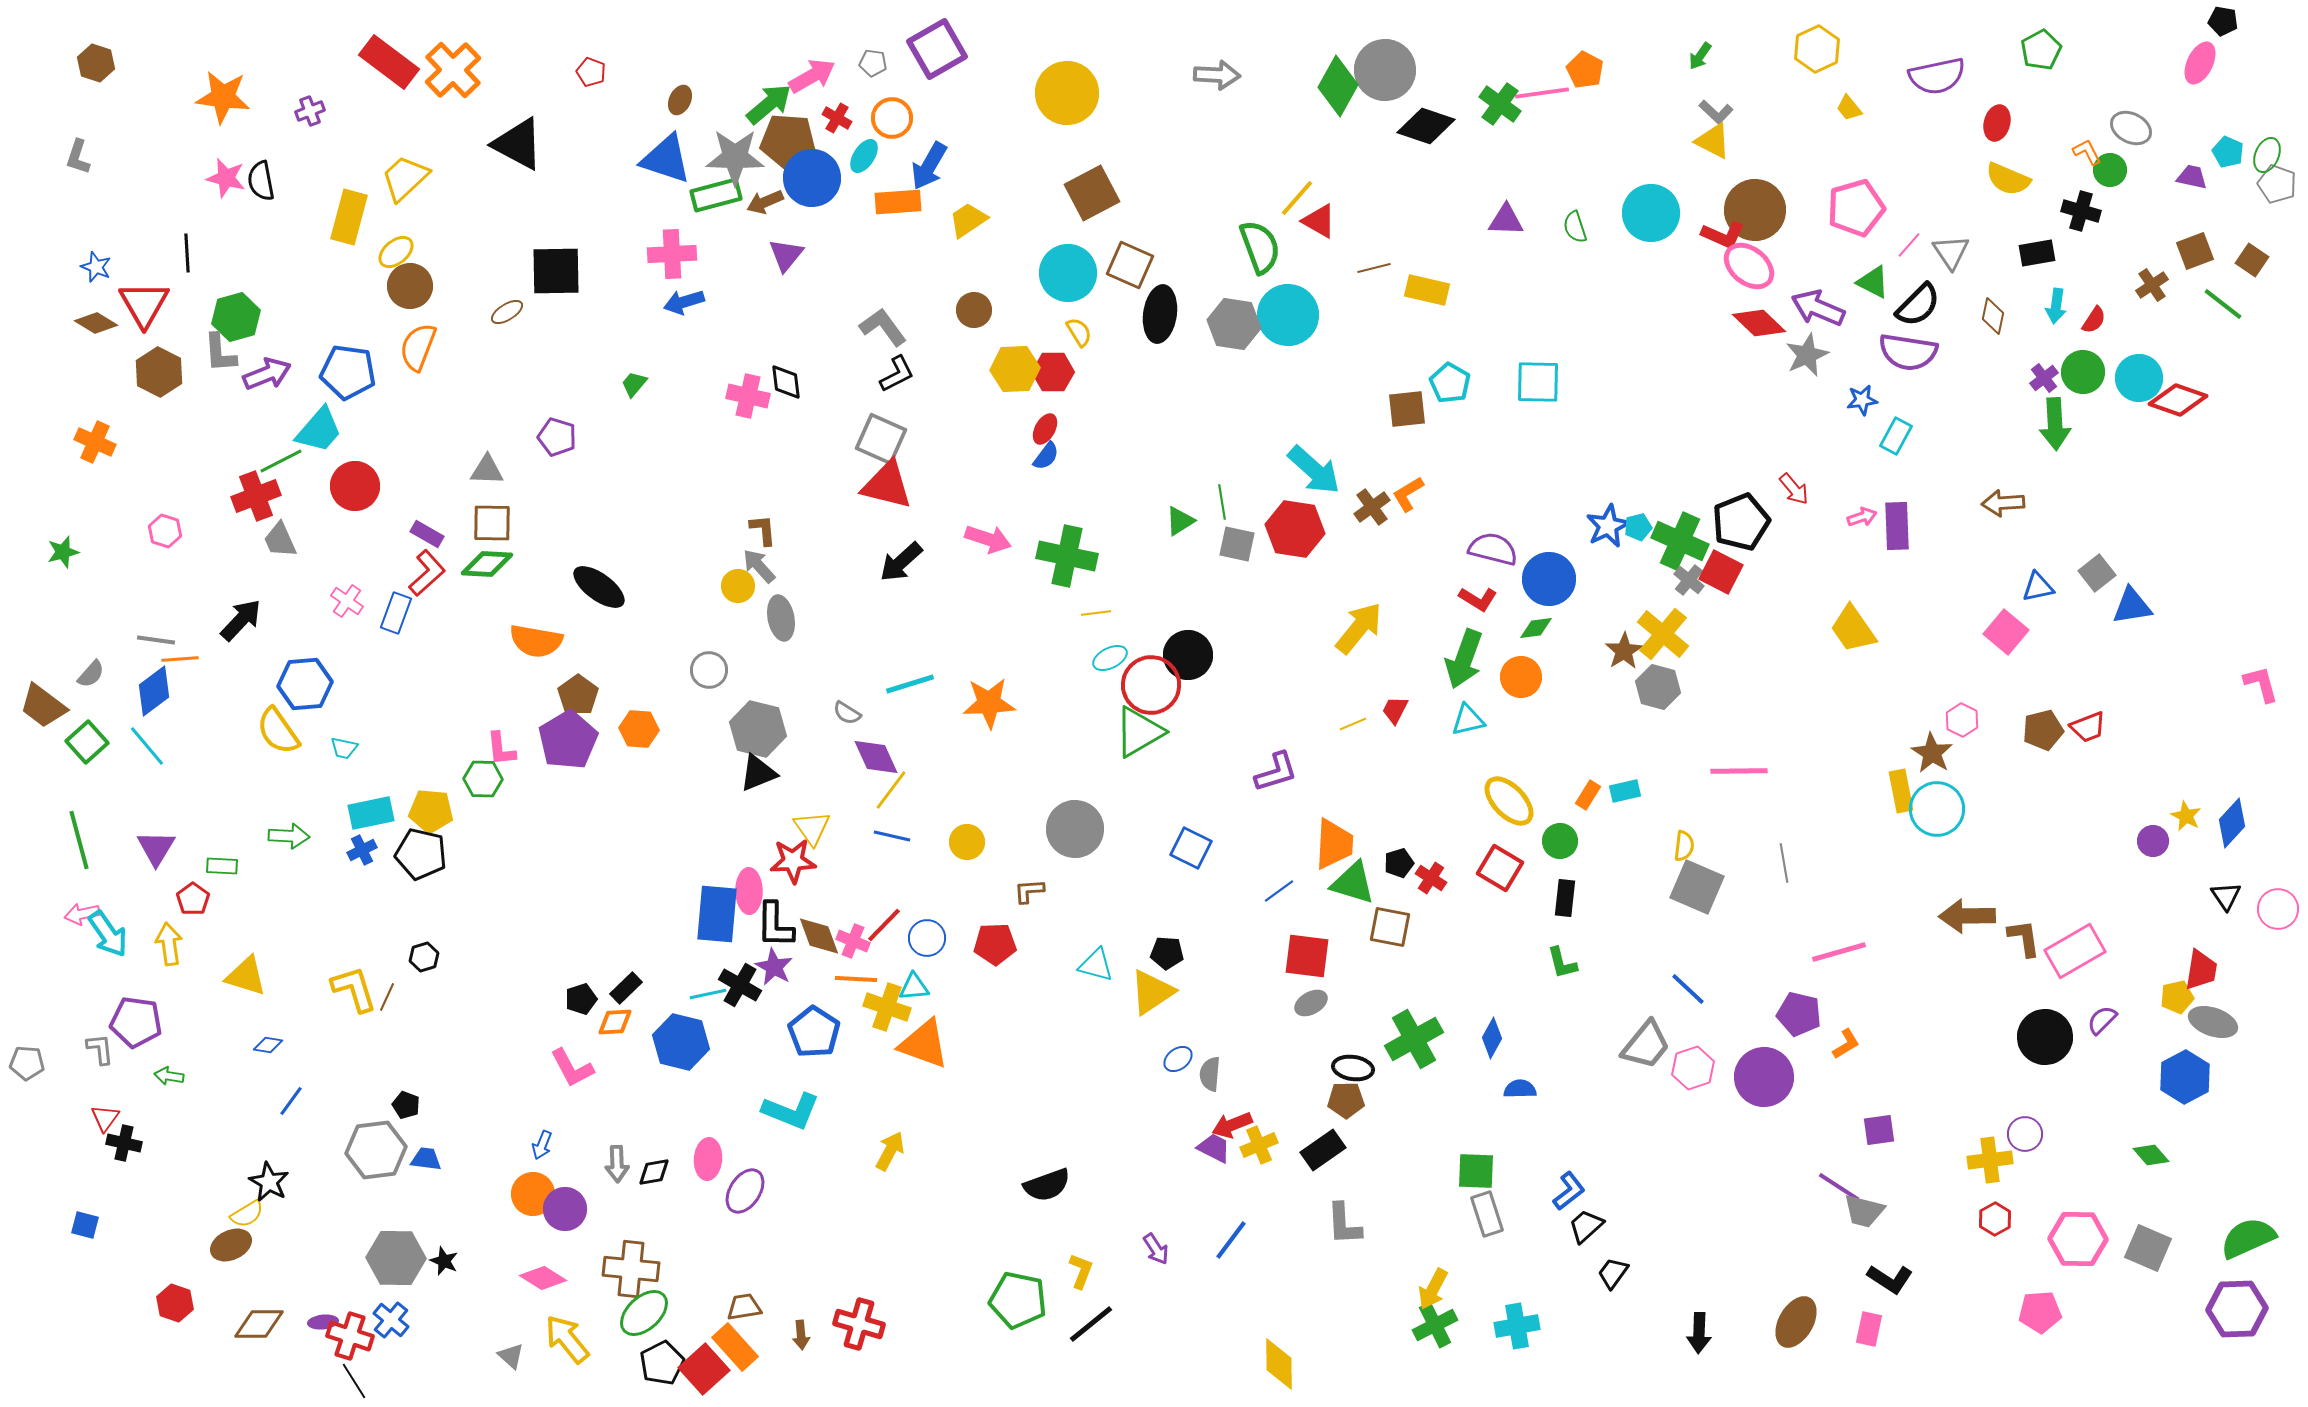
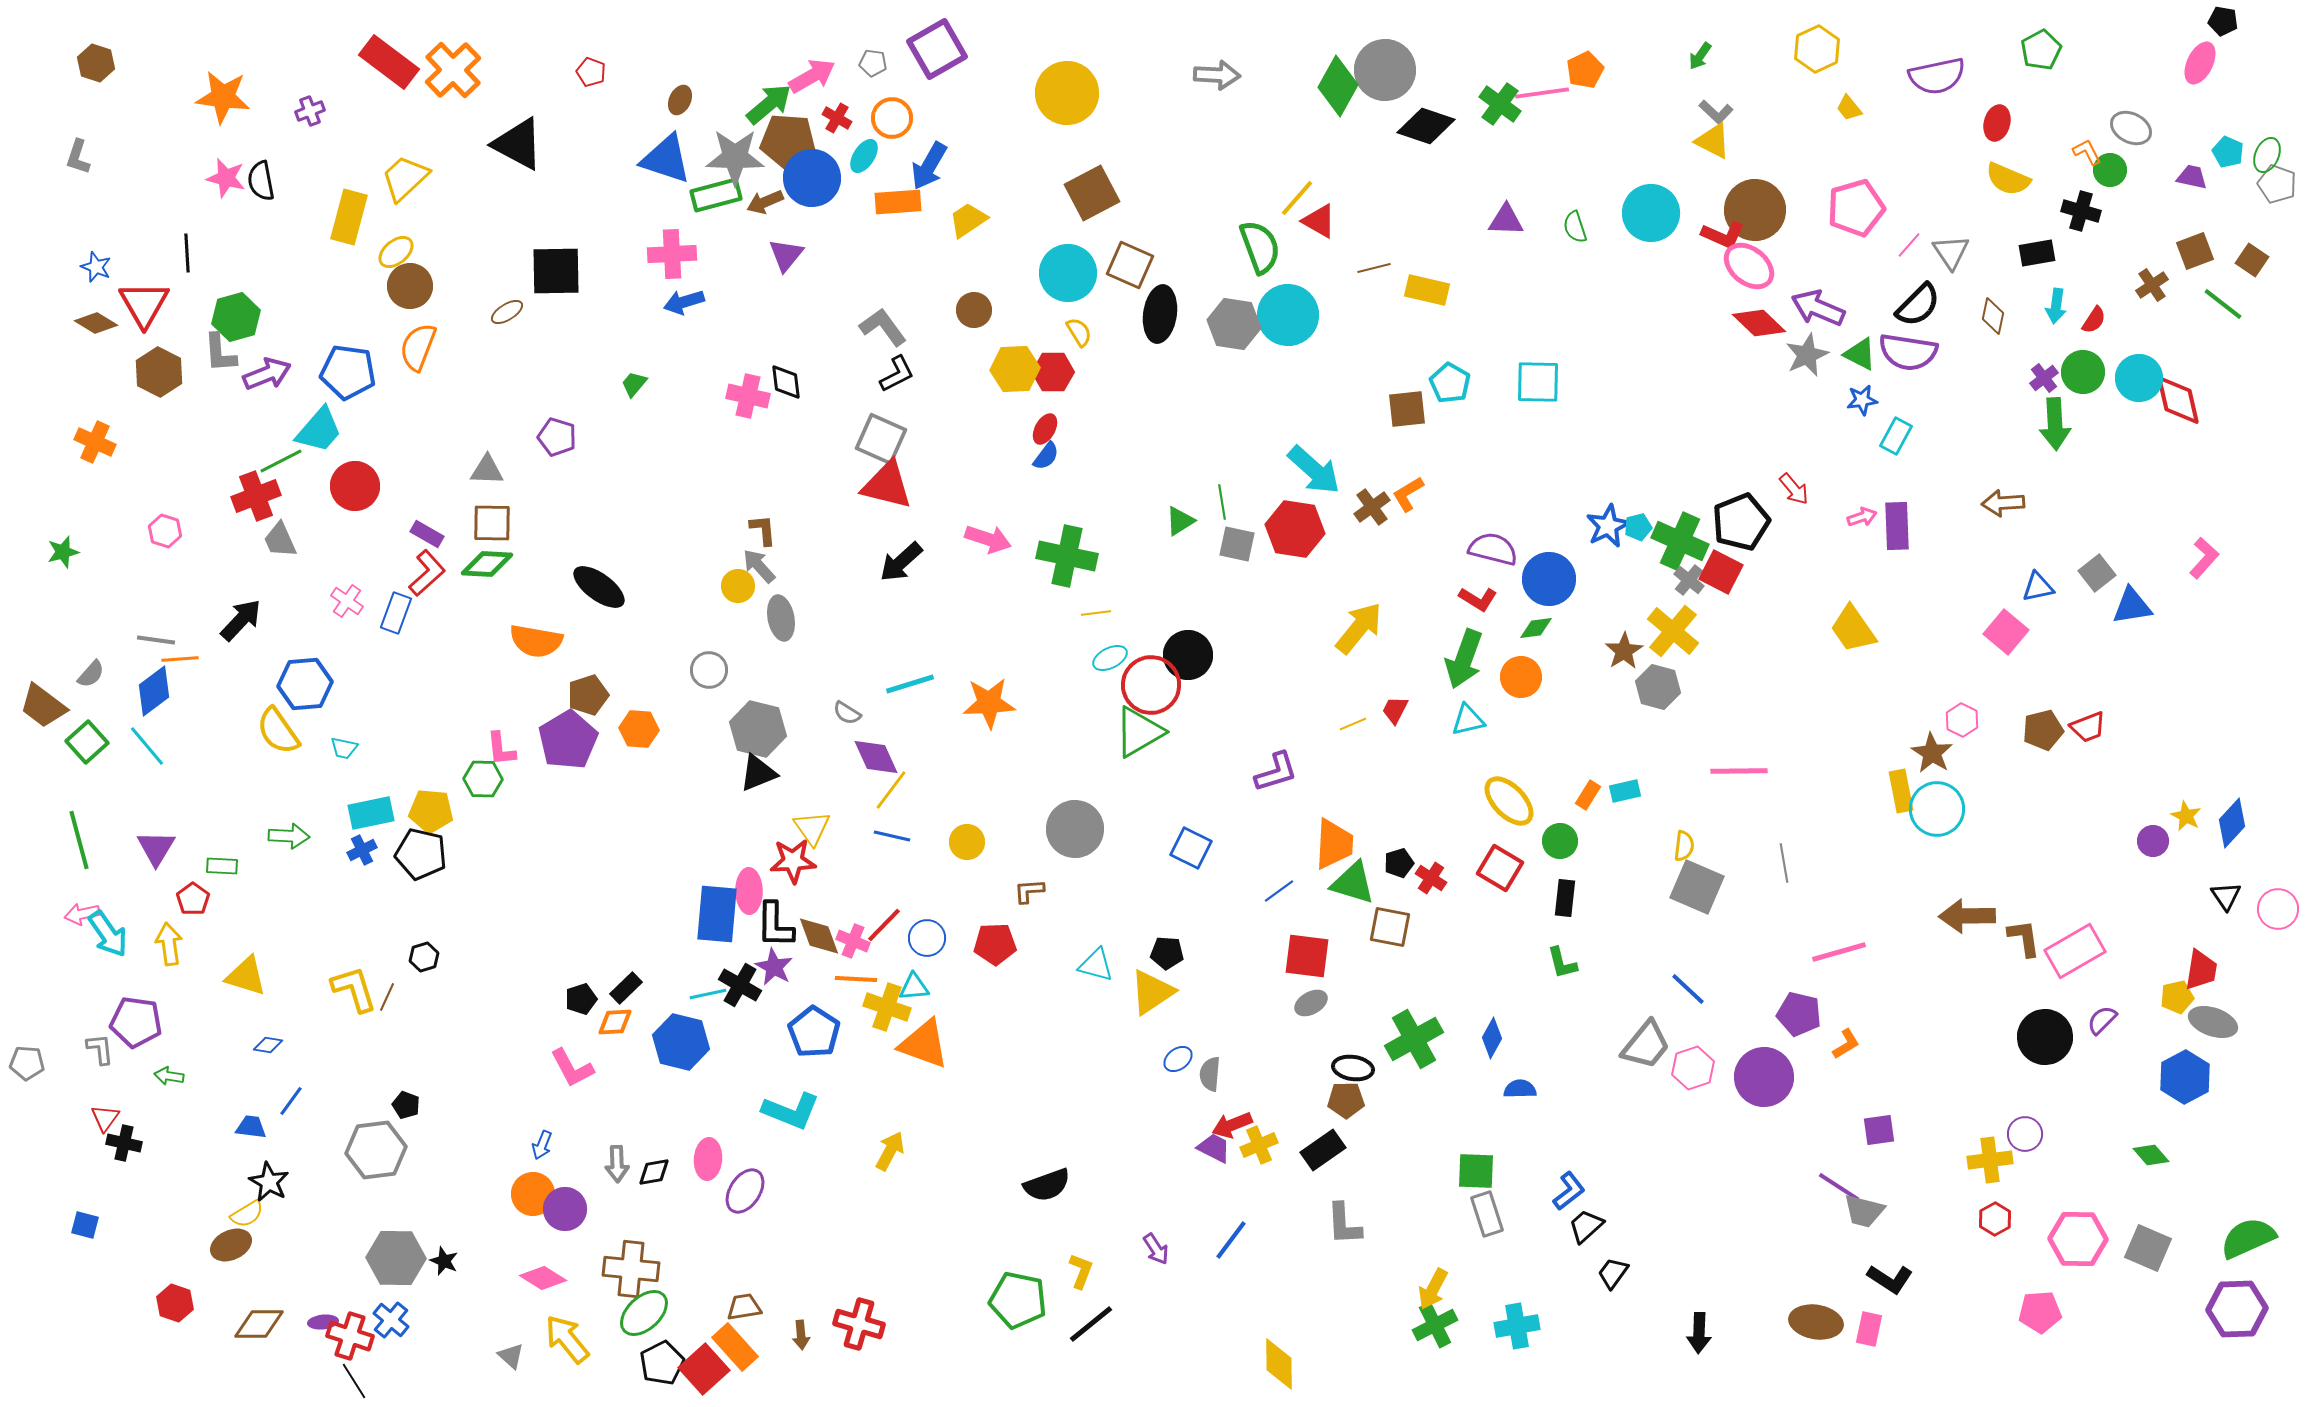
orange pentagon at (1585, 70): rotated 18 degrees clockwise
green triangle at (1873, 282): moved 13 px left, 72 px down
red diamond at (2178, 400): rotated 58 degrees clockwise
yellow cross at (1663, 634): moved 10 px right, 3 px up
pink L-shape at (2261, 684): moved 57 px left, 126 px up; rotated 57 degrees clockwise
brown pentagon at (578, 695): moved 10 px right; rotated 18 degrees clockwise
blue trapezoid at (426, 1159): moved 175 px left, 32 px up
brown ellipse at (1796, 1322): moved 20 px right; rotated 69 degrees clockwise
